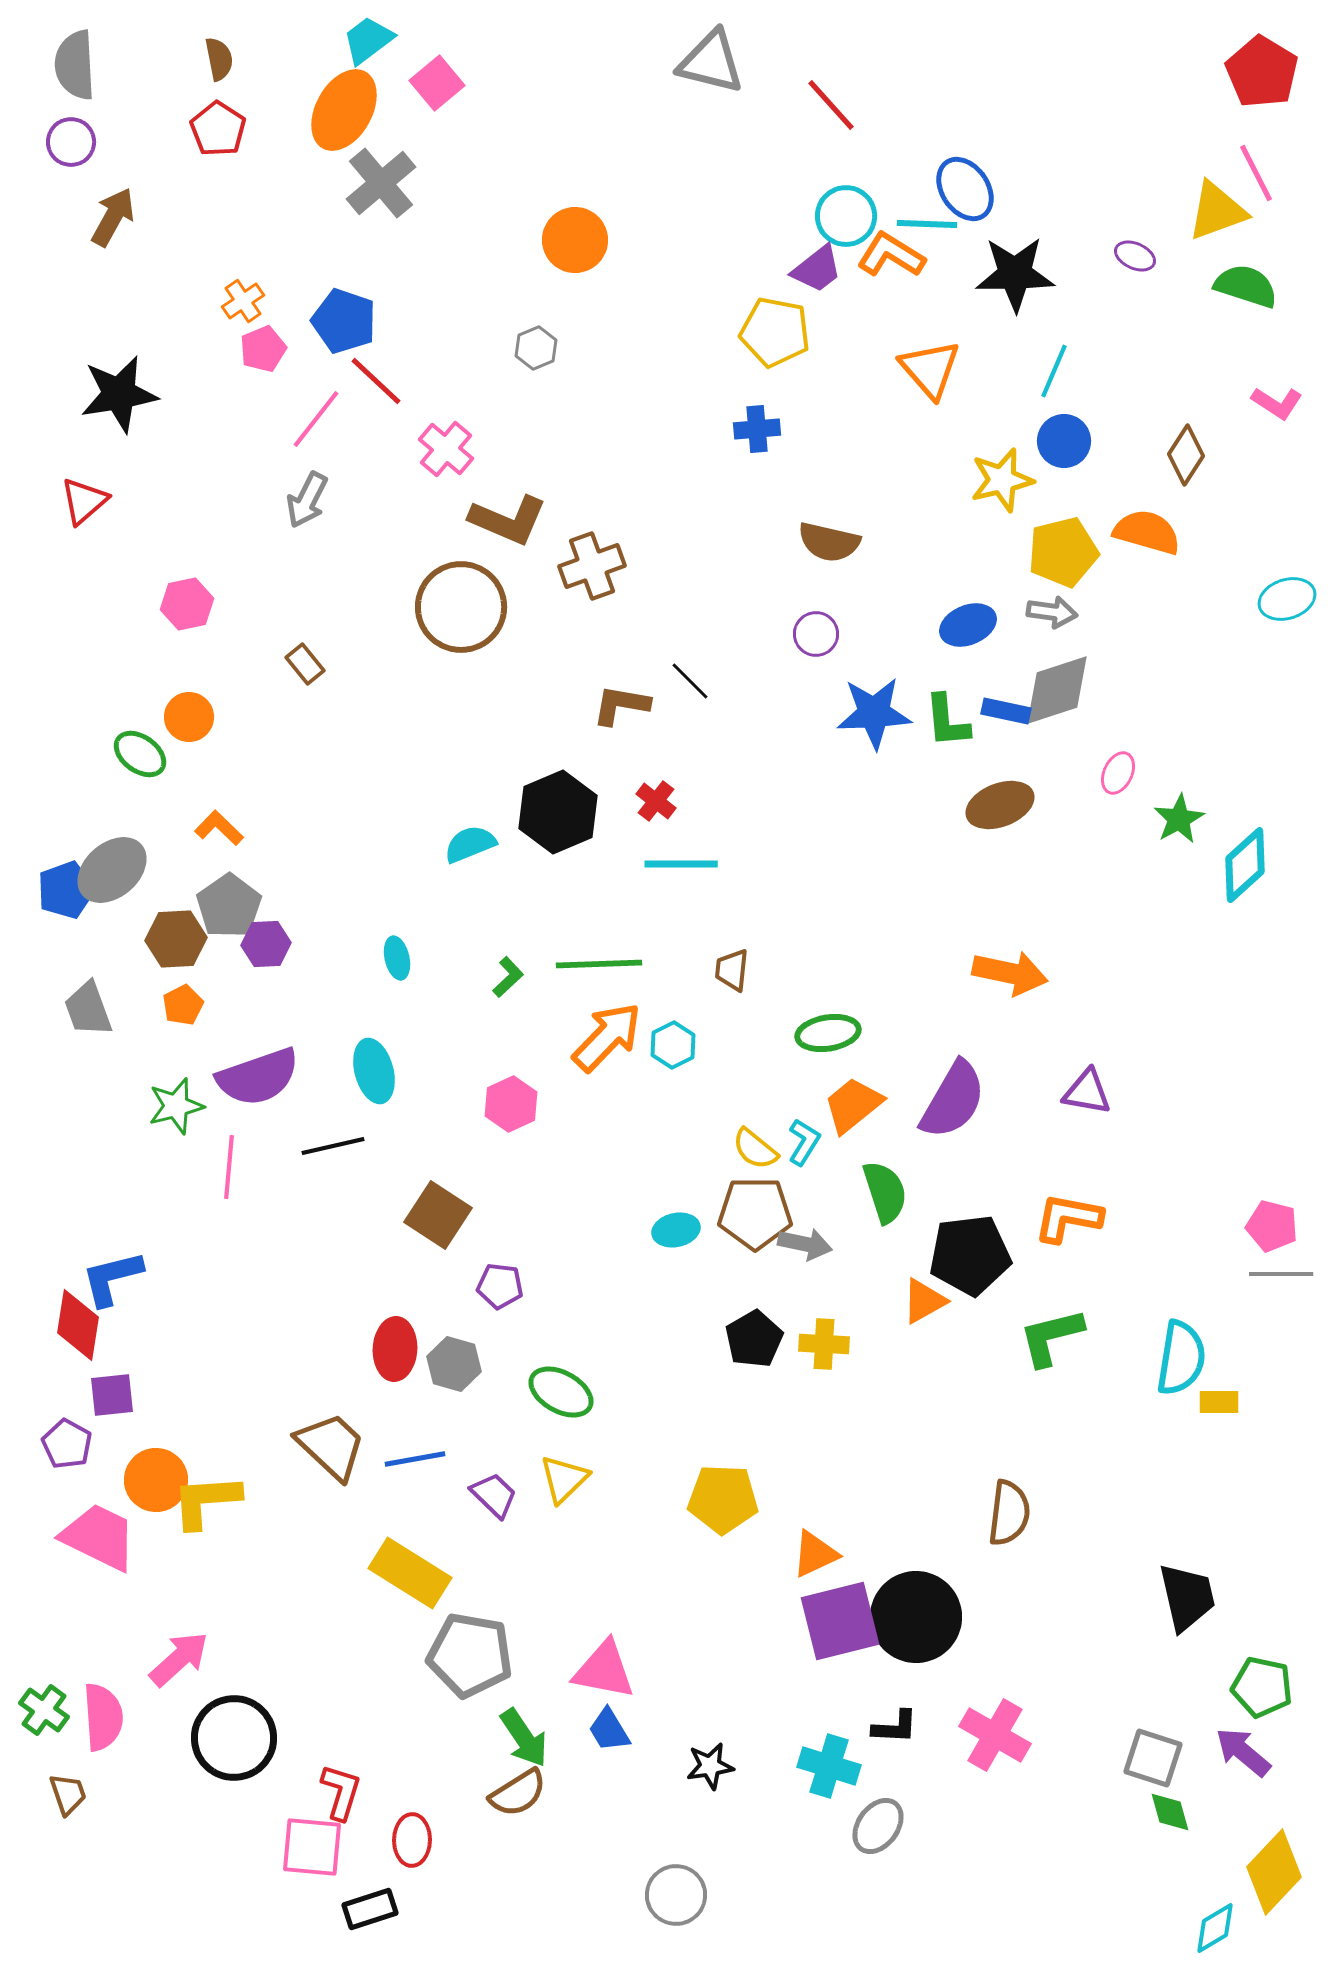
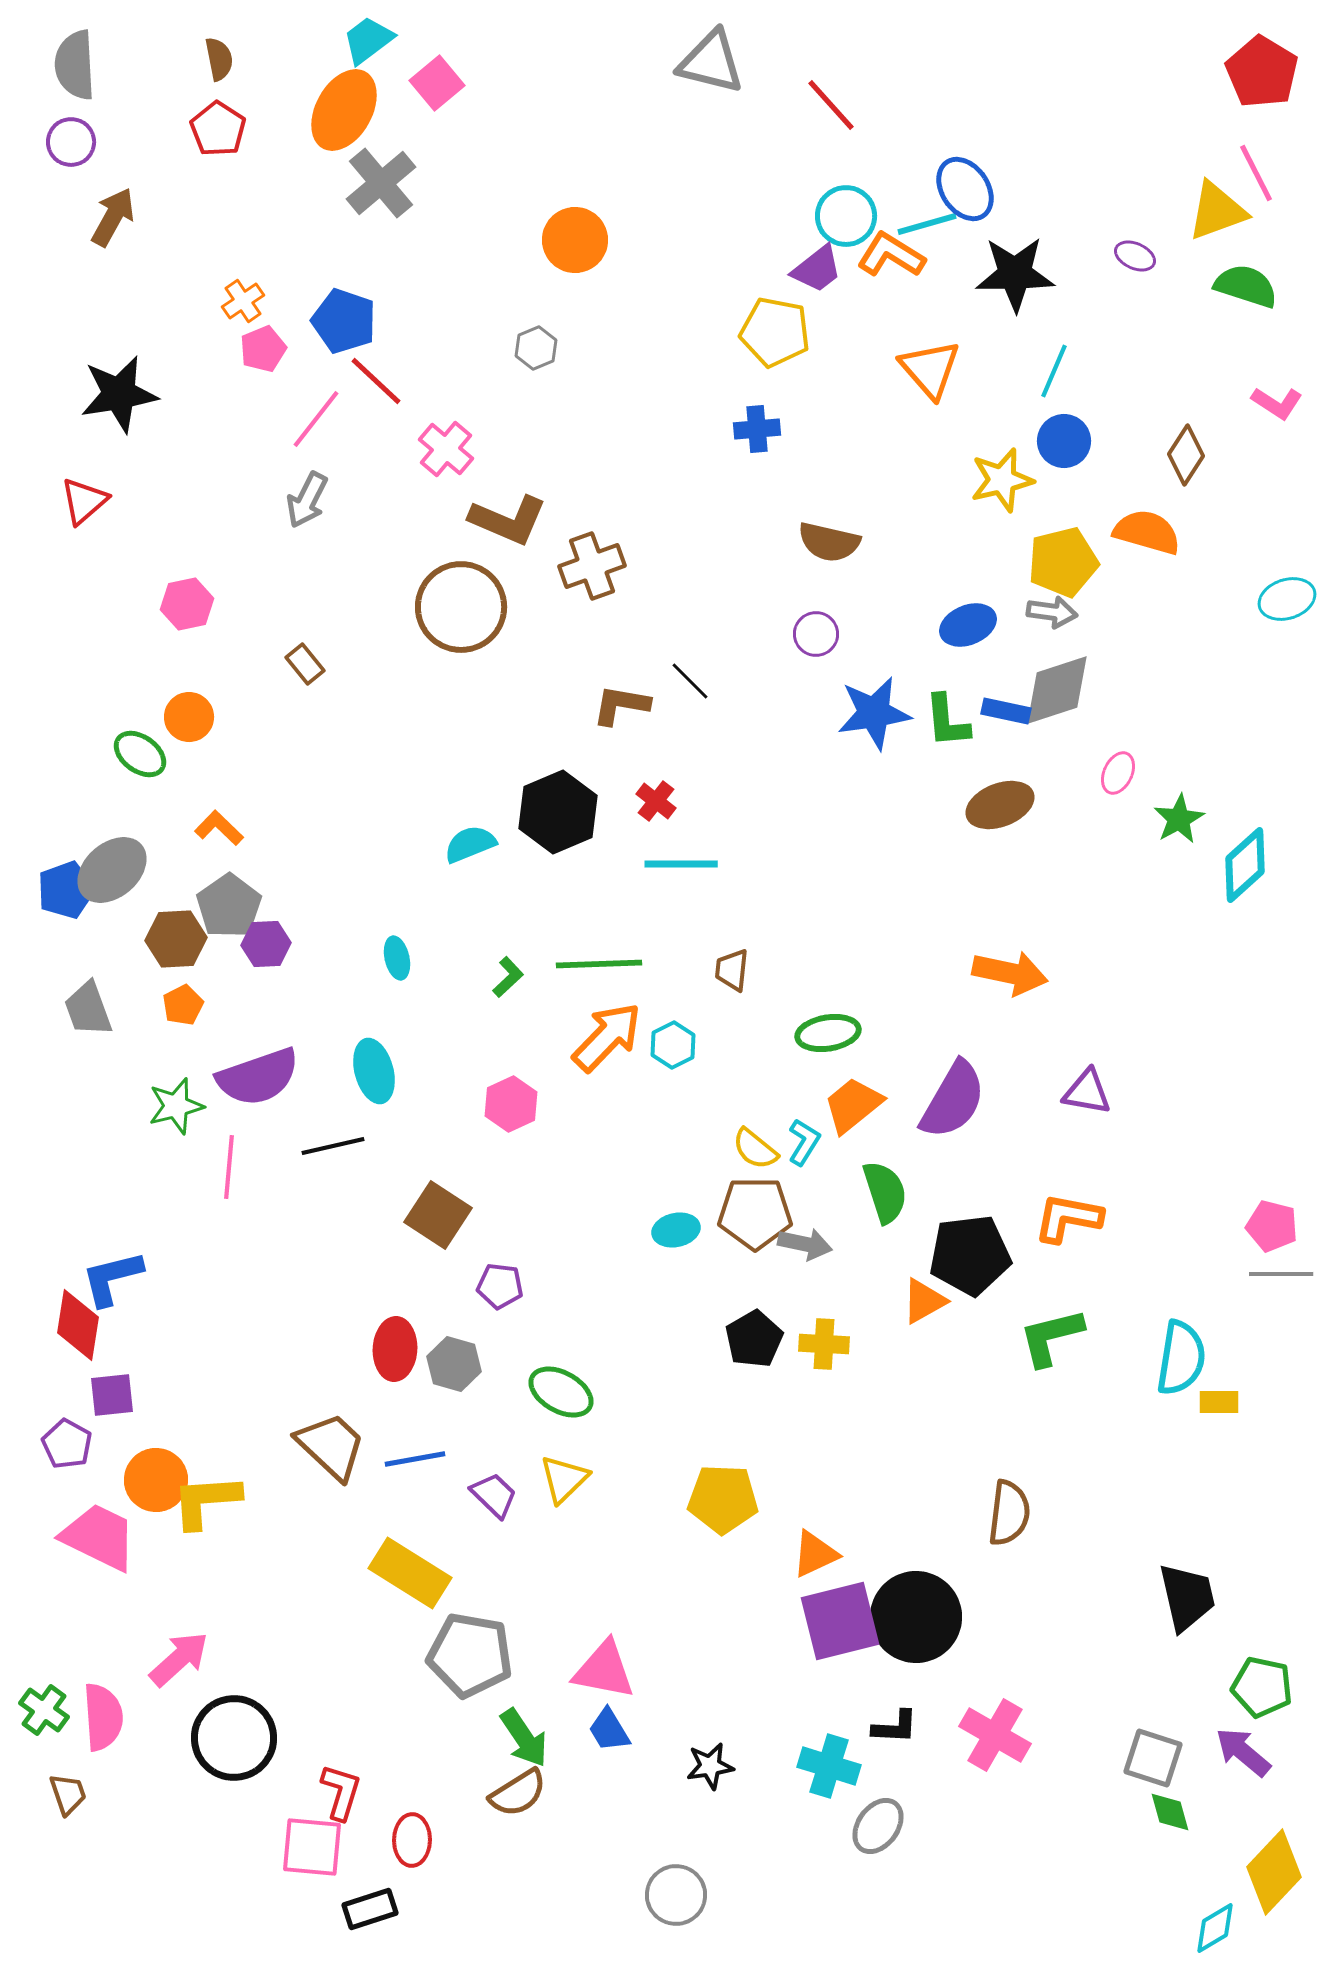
cyan line at (927, 224): rotated 18 degrees counterclockwise
yellow pentagon at (1063, 552): moved 10 px down
blue star at (874, 713): rotated 6 degrees counterclockwise
